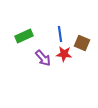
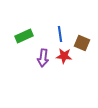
red star: moved 2 px down
purple arrow: rotated 48 degrees clockwise
